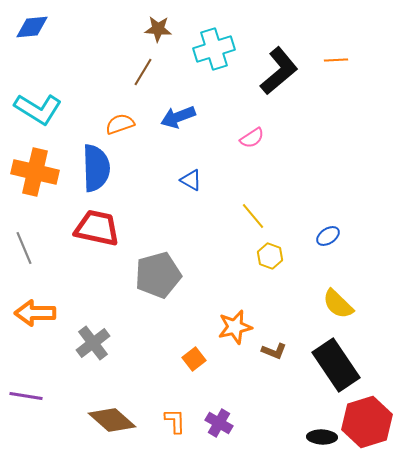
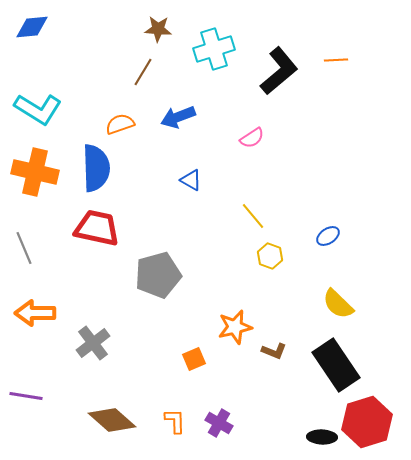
orange square: rotated 15 degrees clockwise
